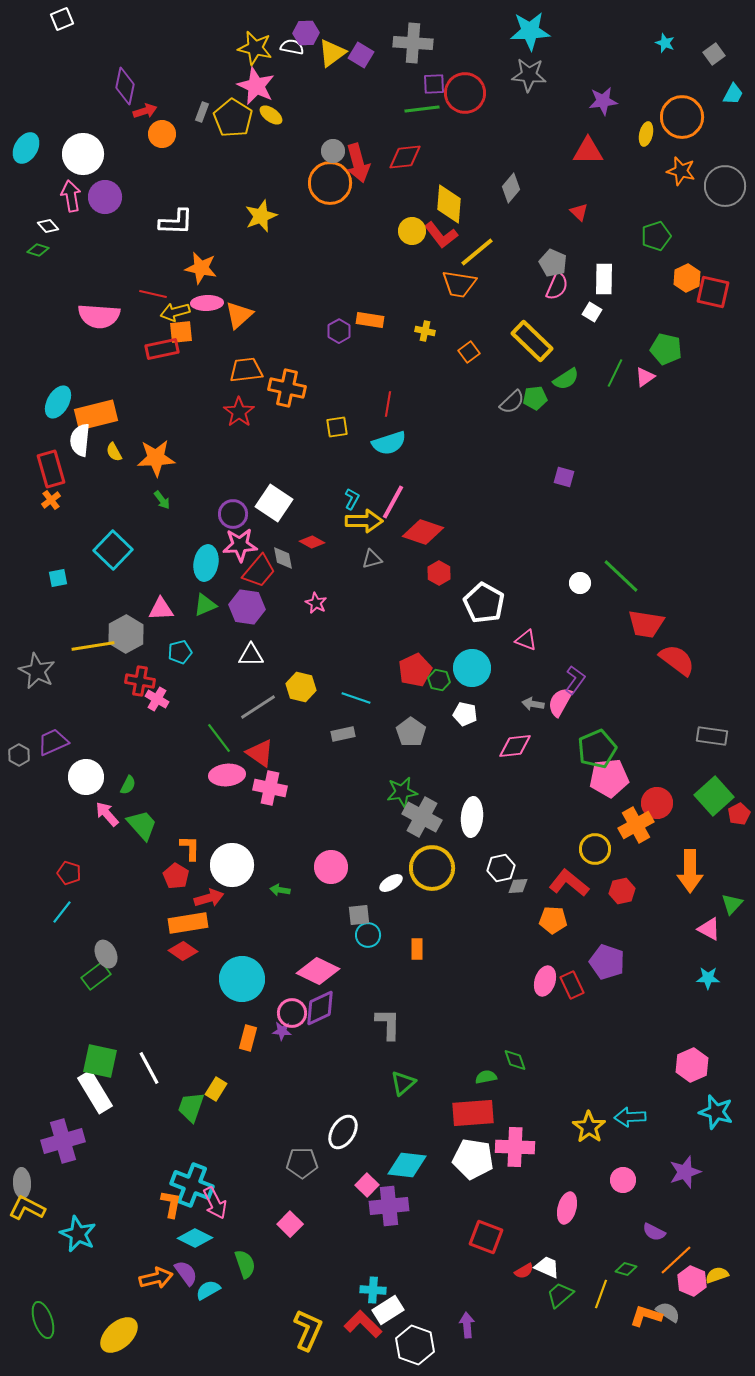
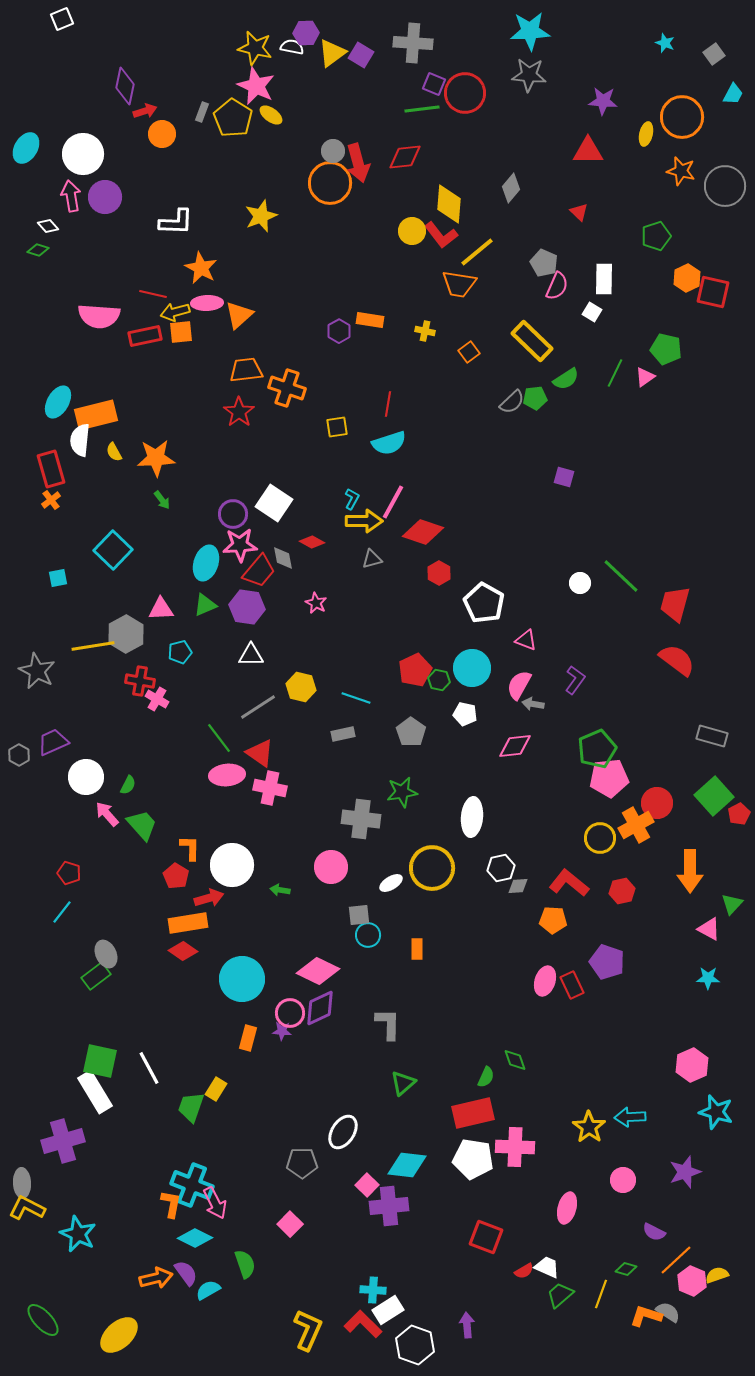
purple square at (434, 84): rotated 25 degrees clockwise
purple star at (603, 101): rotated 12 degrees clockwise
gray pentagon at (553, 263): moved 9 px left
orange star at (201, 268): rotated 16 degrees clockwise
red rectangle at (162, 349): moved 17 px left, 13 px up
orange cross at (287, 388): rotated 6 degrees clockwise
cyan ellipse at (206, 563): rotated 8 degrees clockwise
red trapezoid at (646, 624): moved 29 px right, 20 px up; rotated 96 degrees clockwise
pink semicircle at (560, 702): moved 41 px left, 17 px up
gray rectangle at (712, 736): rotated 8 degrees clockwise
gray cross at (422, 817): moved 61 px left, 2 px down; rotated 21 degrees counterclockwise
yellow circle at (595, 849): moved 5 px right, 11 px up
pink circle at (292, 1013): moved 2 px left
green semicircle at (486, 1077): rotated 125 degrees clockwise
red rectangle at (473, 1113): rotated 9 degrees counterclockwise
green ellipse at (43, 1320): rotated 24 degrees counterclockwise
